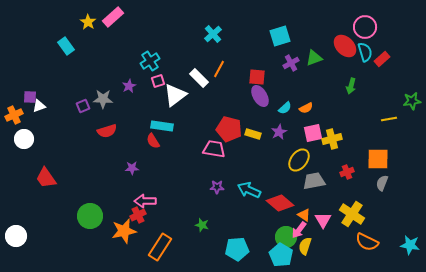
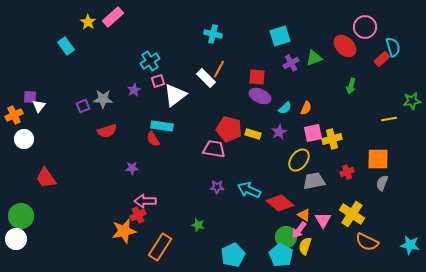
cyan cross at (213, 34): rotated 36 degrees counterclockwise
cyan semicircle at (365, 52): moved 28 px right, 5 px up
white rectangle at (199, 78): moved 7 px right
purple star at (129, 86): moved 5 px right, 4 px down
purple ellipse at (260, 96): rotated 35 degrees counterclockwise
white triangle at (39, 106): rotated 32 degrees counterclockwise
orange semicircle at (306, 108): rotated 40 degrees counterclockwise
red semicircle at (153, 141): moved 2 px up
green circle at (90, 216): moved 69 px left
green star at (202, 225): moved 4 px left
white circle at (16, 236): moved 3 px down
cyan pentagon at (237, 249): moved 4 px left, 6 px down; rotated 20 degrees counterclockwise
